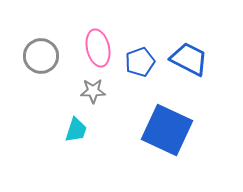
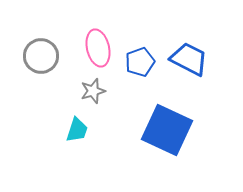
gray star: rotated 15 degrees counterclockwise
cyan trapezoid: moved 1 px right
